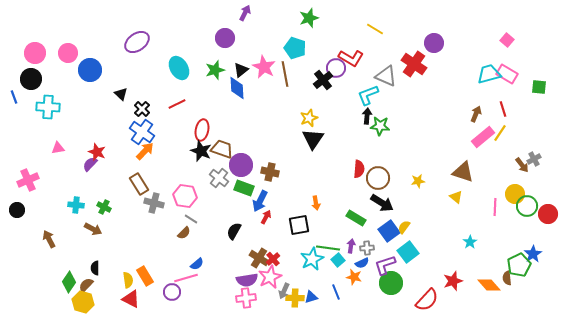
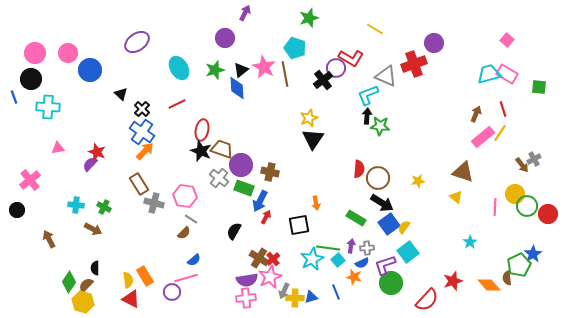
red cross at (414, 64): rotated 35 degrees clockwise
pink cross at (28, 180): moved 2 px right; rotated 15 degrees counterclockwise
blue square at (389, 231): moved 7 px up
blue semicircle at (197, 264): moved 3 px left, 4 px up
